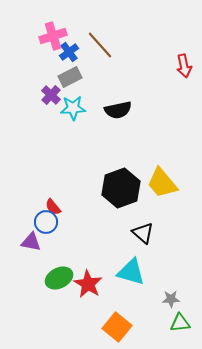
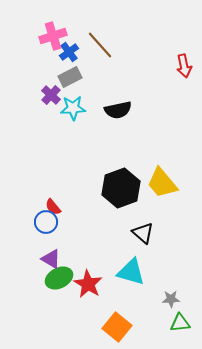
purple triangle: moved 20 px right, 17 px down; rotated 20 degrees clockwise
